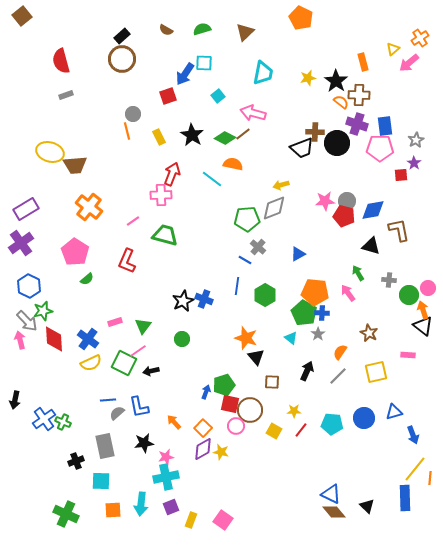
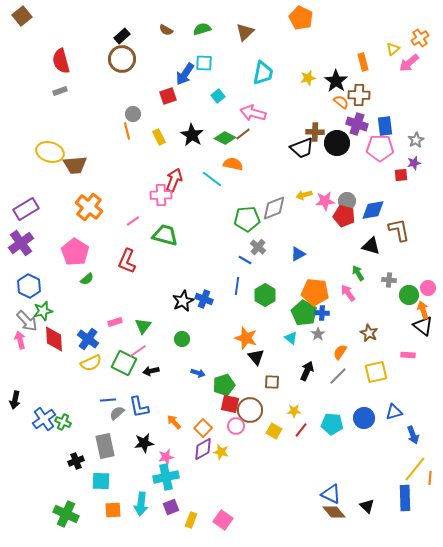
gray rectangle at (66, 95): moved 6 px left, 4 px up
purple star at (414, 163): rotated 24 degrees clockwise
red arrow at (172, 174): moved 2 px right, 6 px down
yellow arrow at (281, 185): moved 23 px right, 10 px down
blue arrow at (206, 392): moved 8 px left, 19 px up; rotated 88 degrees clockwise
